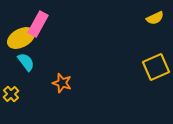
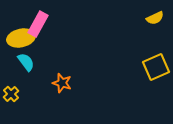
yellow ellipse: rotated 16 degrees clockwise
